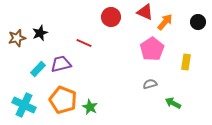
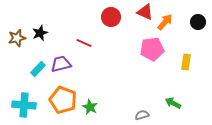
pink pentagon: rotated 25 degrees clockwise
gray semicircle: moved 8 px left, 31 px down
cyan cross: rotated 20 degrees counterclockwise
